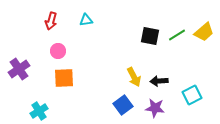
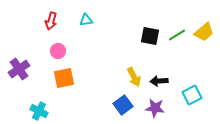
orange square: rotated 10 degrees counterclockwise
cyan cross: rotated 30 degrees counterclockwise
